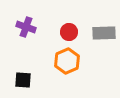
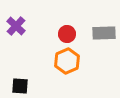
purple cross: moved 10 px left, 1 px up; rotated 24 degrees clockwise
red circle: moved 2 px left, 2 px down
black square: moved 3 px left, 6 px down
